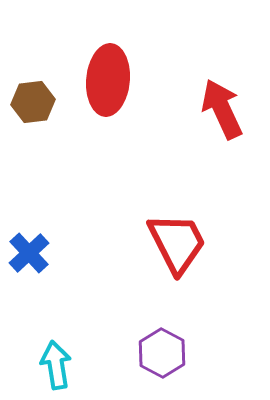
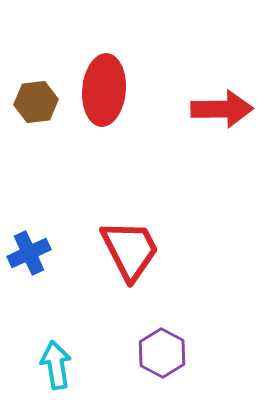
red ellipse: moved 4 px left, 10 px down
brown hexagon: moved 3 px right
red arrow: rotated 114 degrees clockwise
red trapezoid: moved 47 px left, 7 px down
blue cross: rotated 18 degrees clockwise
